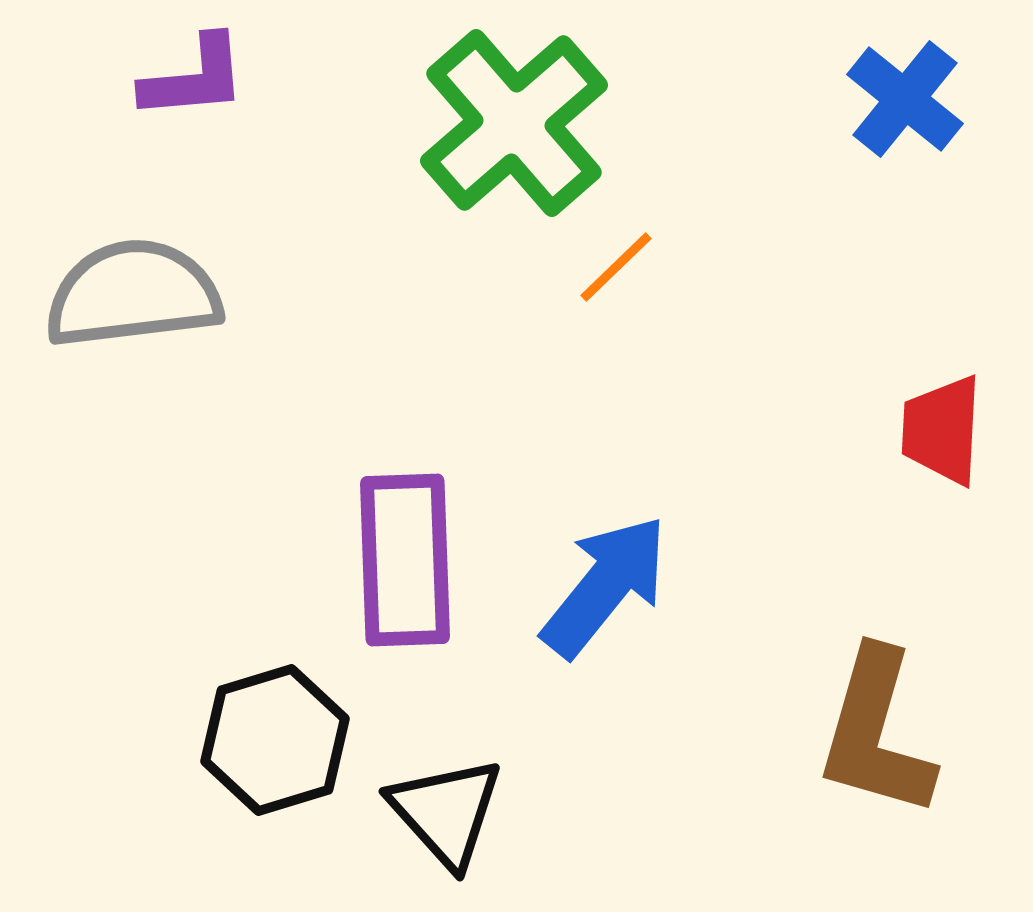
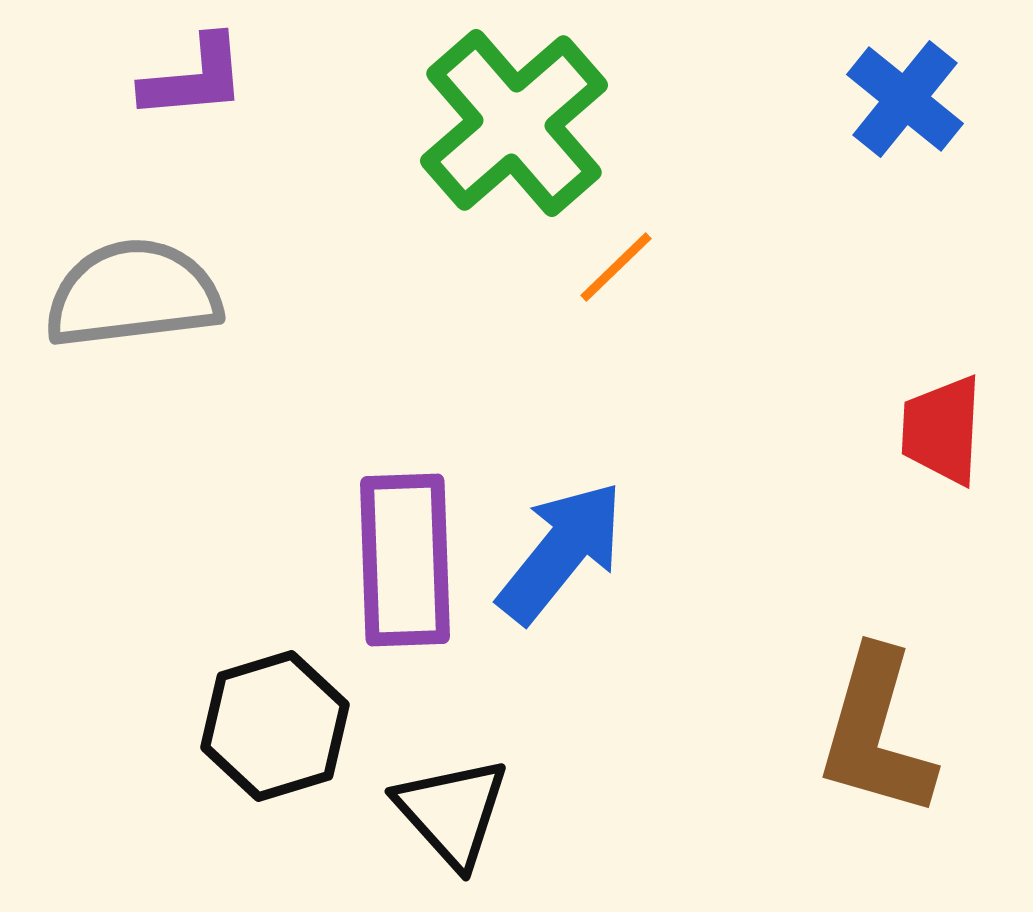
blue arrow: moved 44 px left, 34 px up
black hexagon: moved 14 px up
black triangle: moved 6 px right
